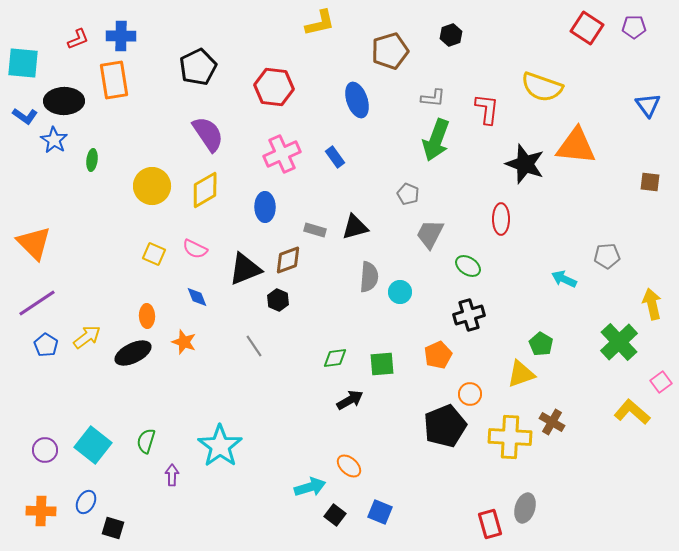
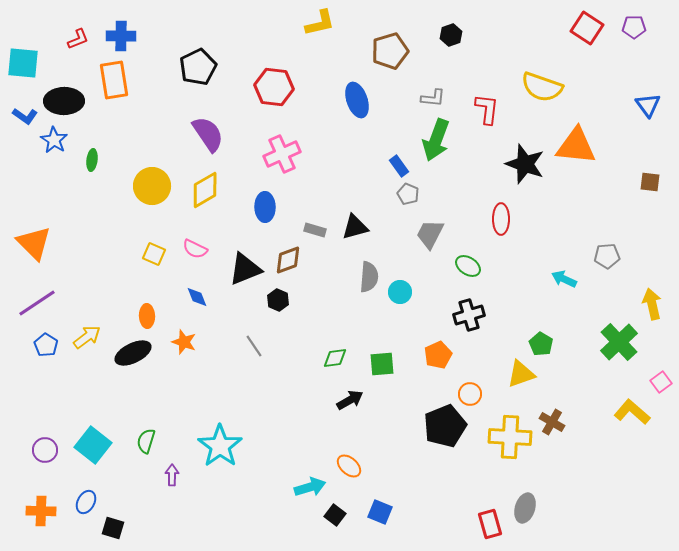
blue rectangle at (335, 157): moved 64 px right, 9 px down
